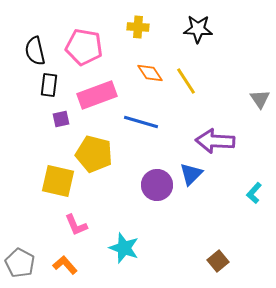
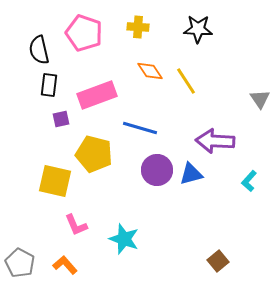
pink pentagon: moved 14 px up; rotated 9 degrees clockwise
black semicircle: moved 4 px right, 1 px up
orange diamond: moved 2 px up
blue line: moved 1 px left, 6 px down
blue triangle: rotated 30 degrees clockwise
yellow square: moved 3 px left
purple circle: moved 15 px up
cyan L-shape: moved 5 px left, 12 px up
cyan star: moved 9 px up
